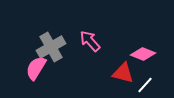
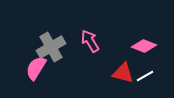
pink arrow: rotated 10 degrees clockwise
pink diamond: moved 1 px right, 8 px up
white line: moved 9 px up; rotated 18 degrees clockwise
